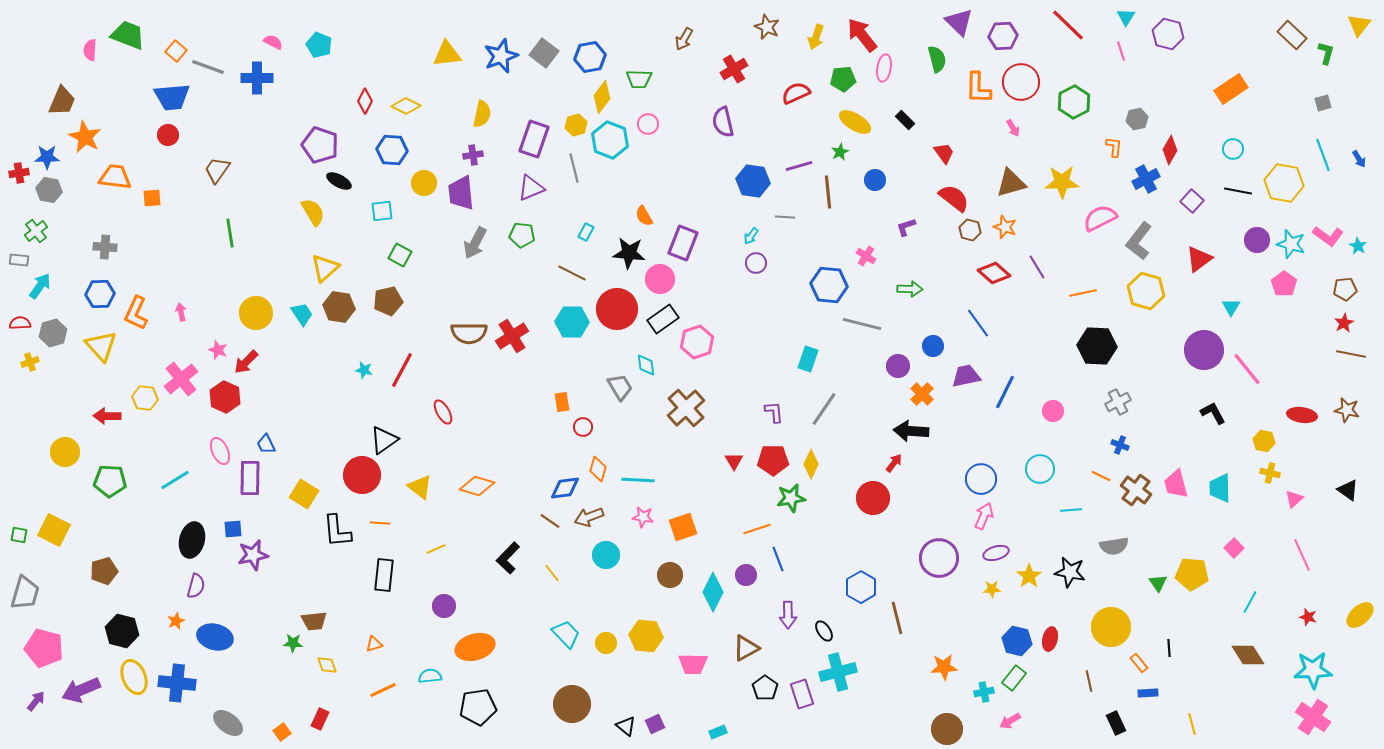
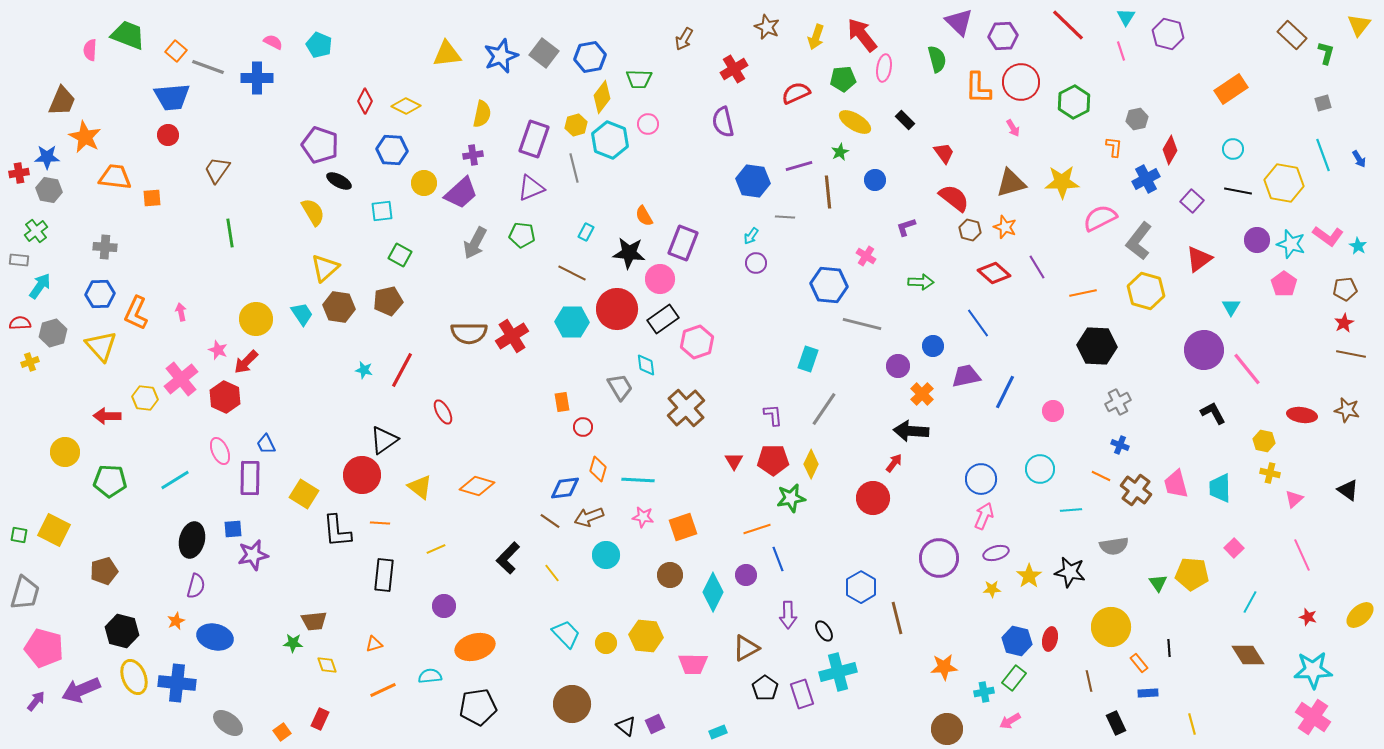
purple trapezoid at (461, 193): rotated 126 degrees counterclockwise
green arrow at (910, 289): moved 11 px right, 7 px up
yellow circle at (256, 313): moved 6 px down
purple L-shape at (774, 412): moved 1 px left, 3 px down
